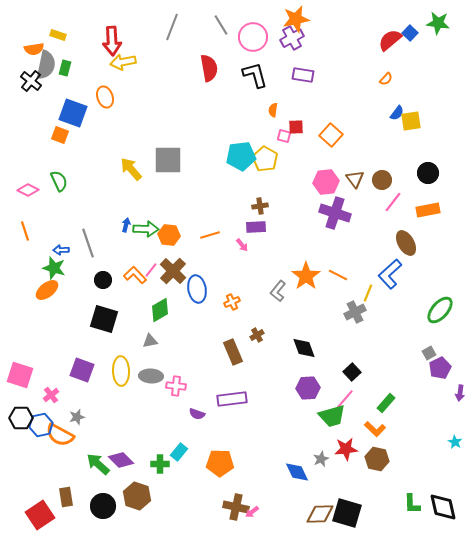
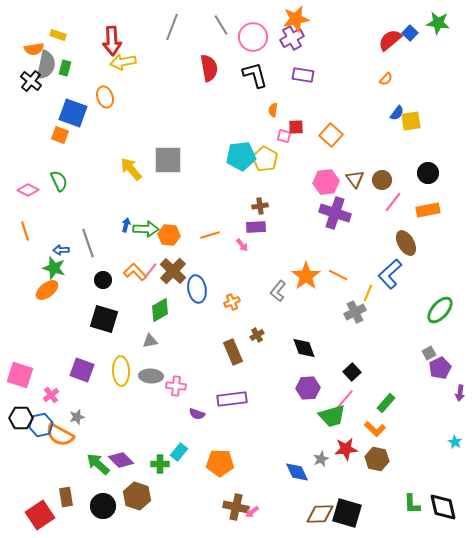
orange L-shape at (135, 275): moved 3 px up
